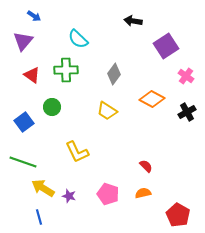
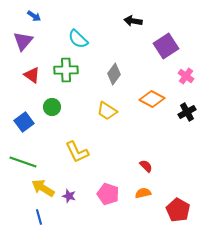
red pentagon: moved 5 px up
